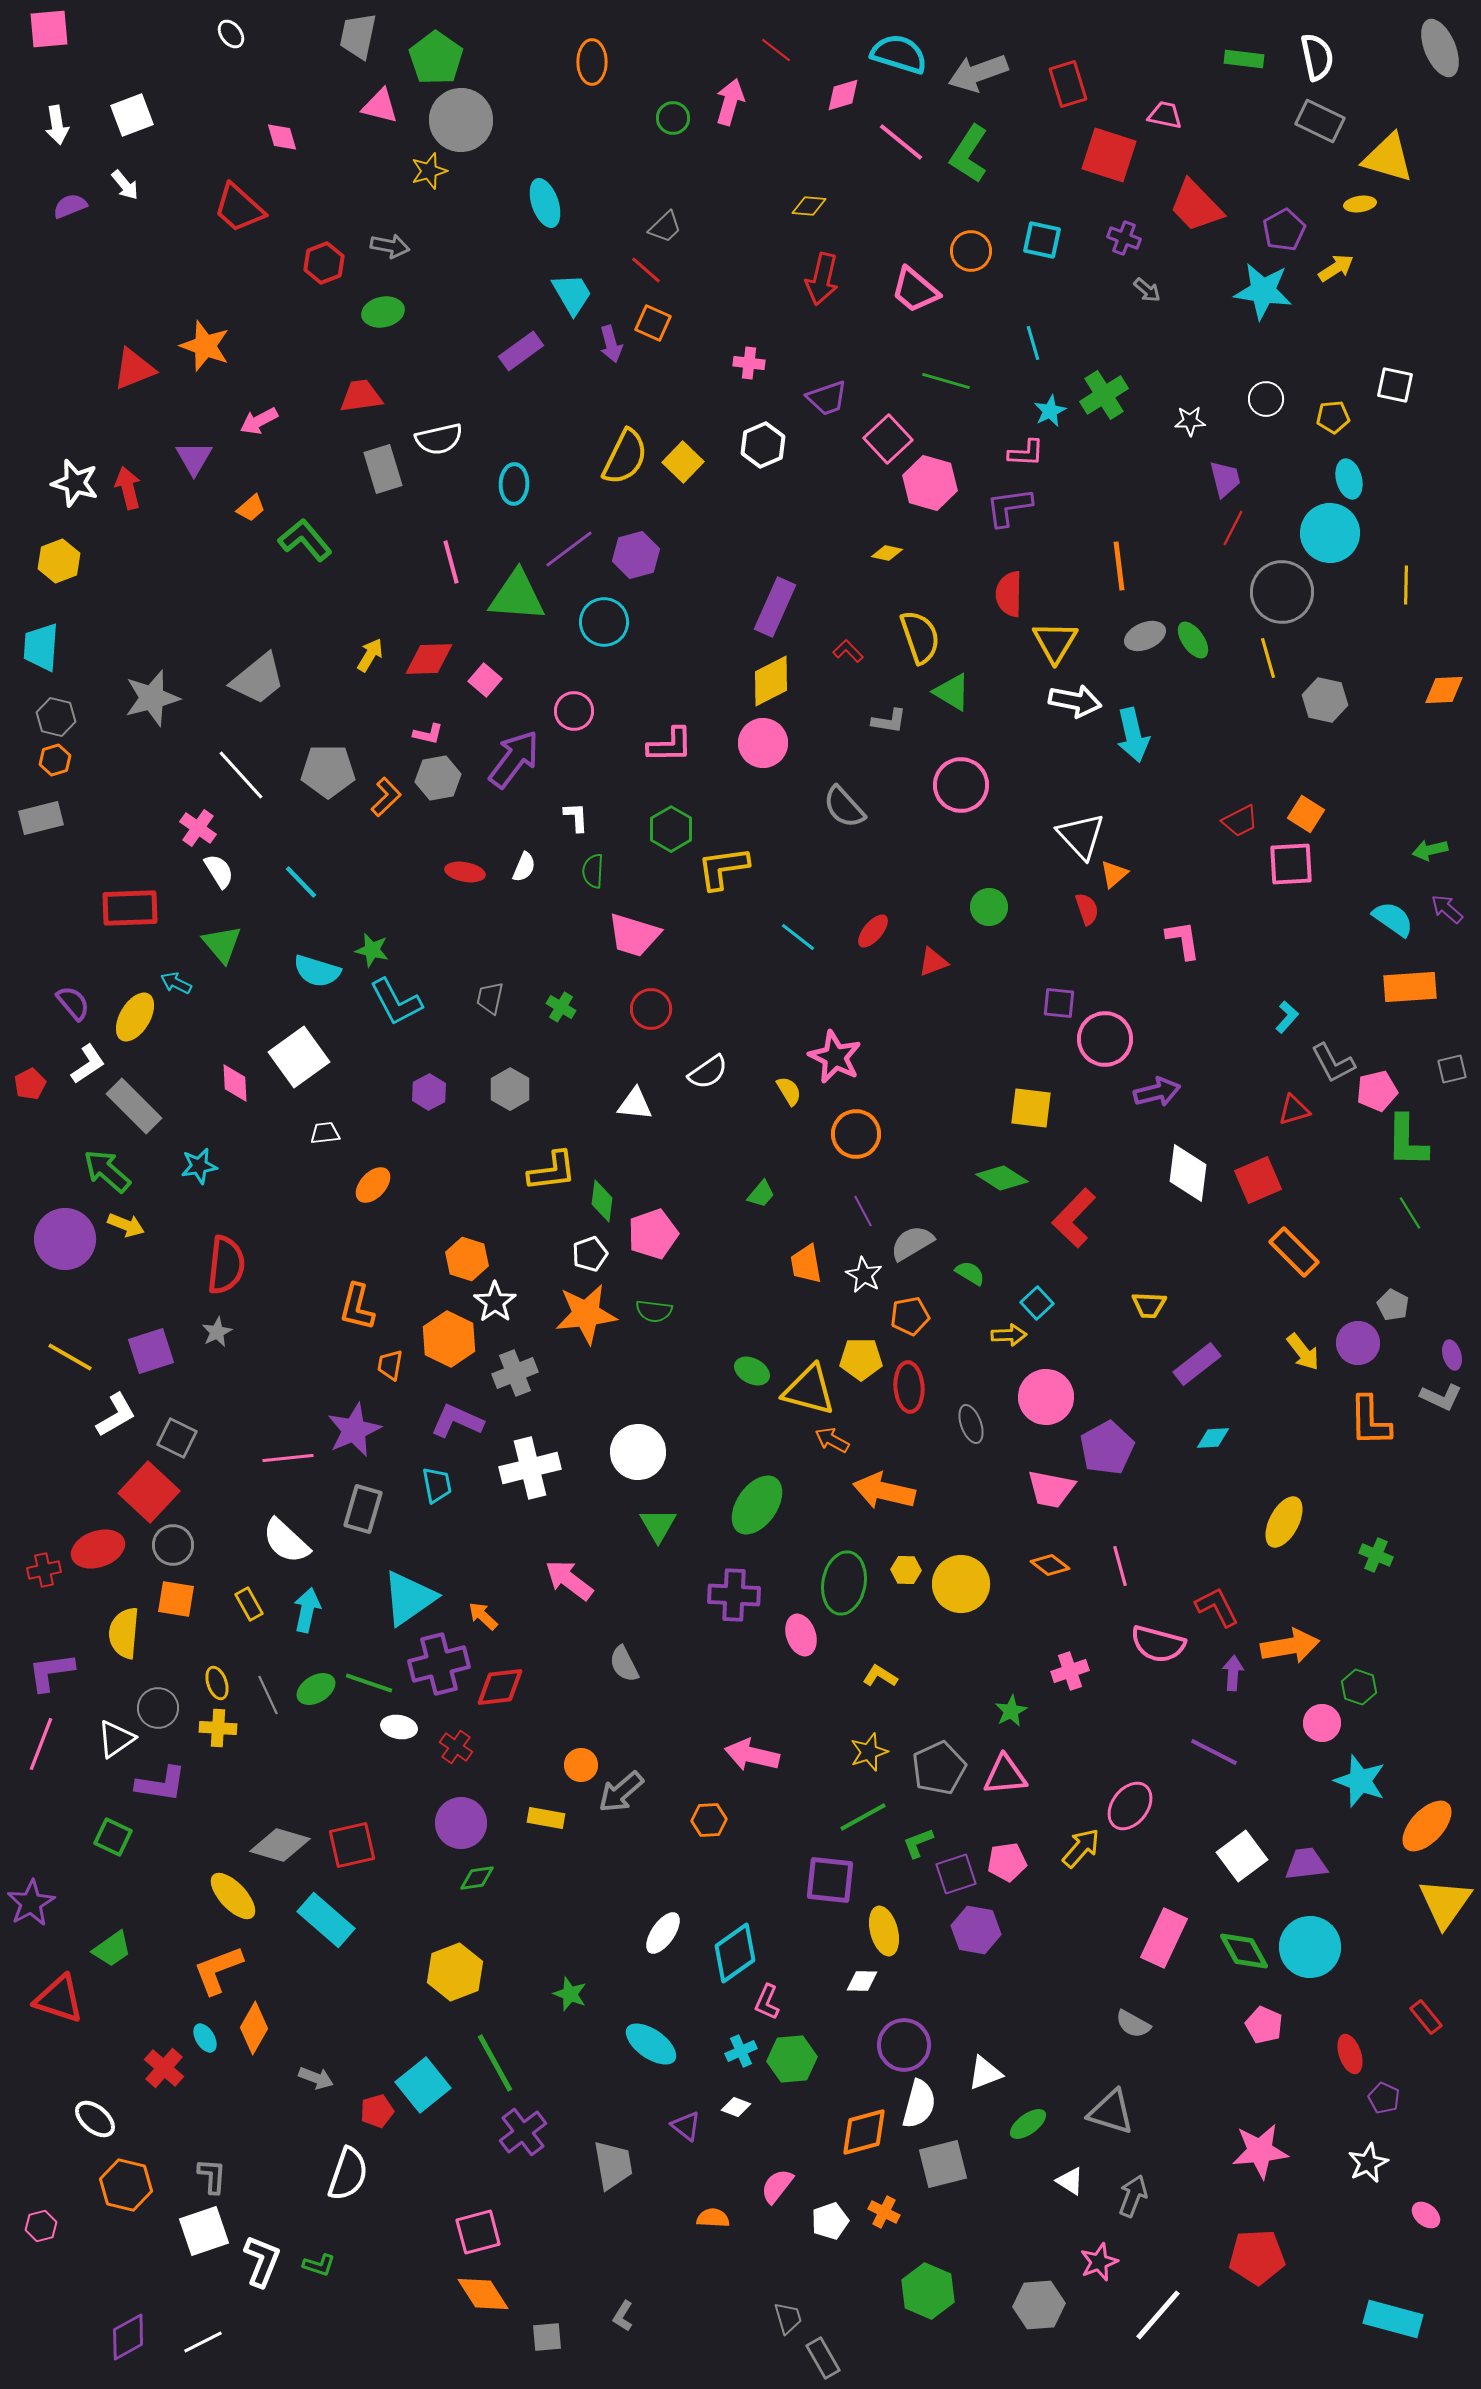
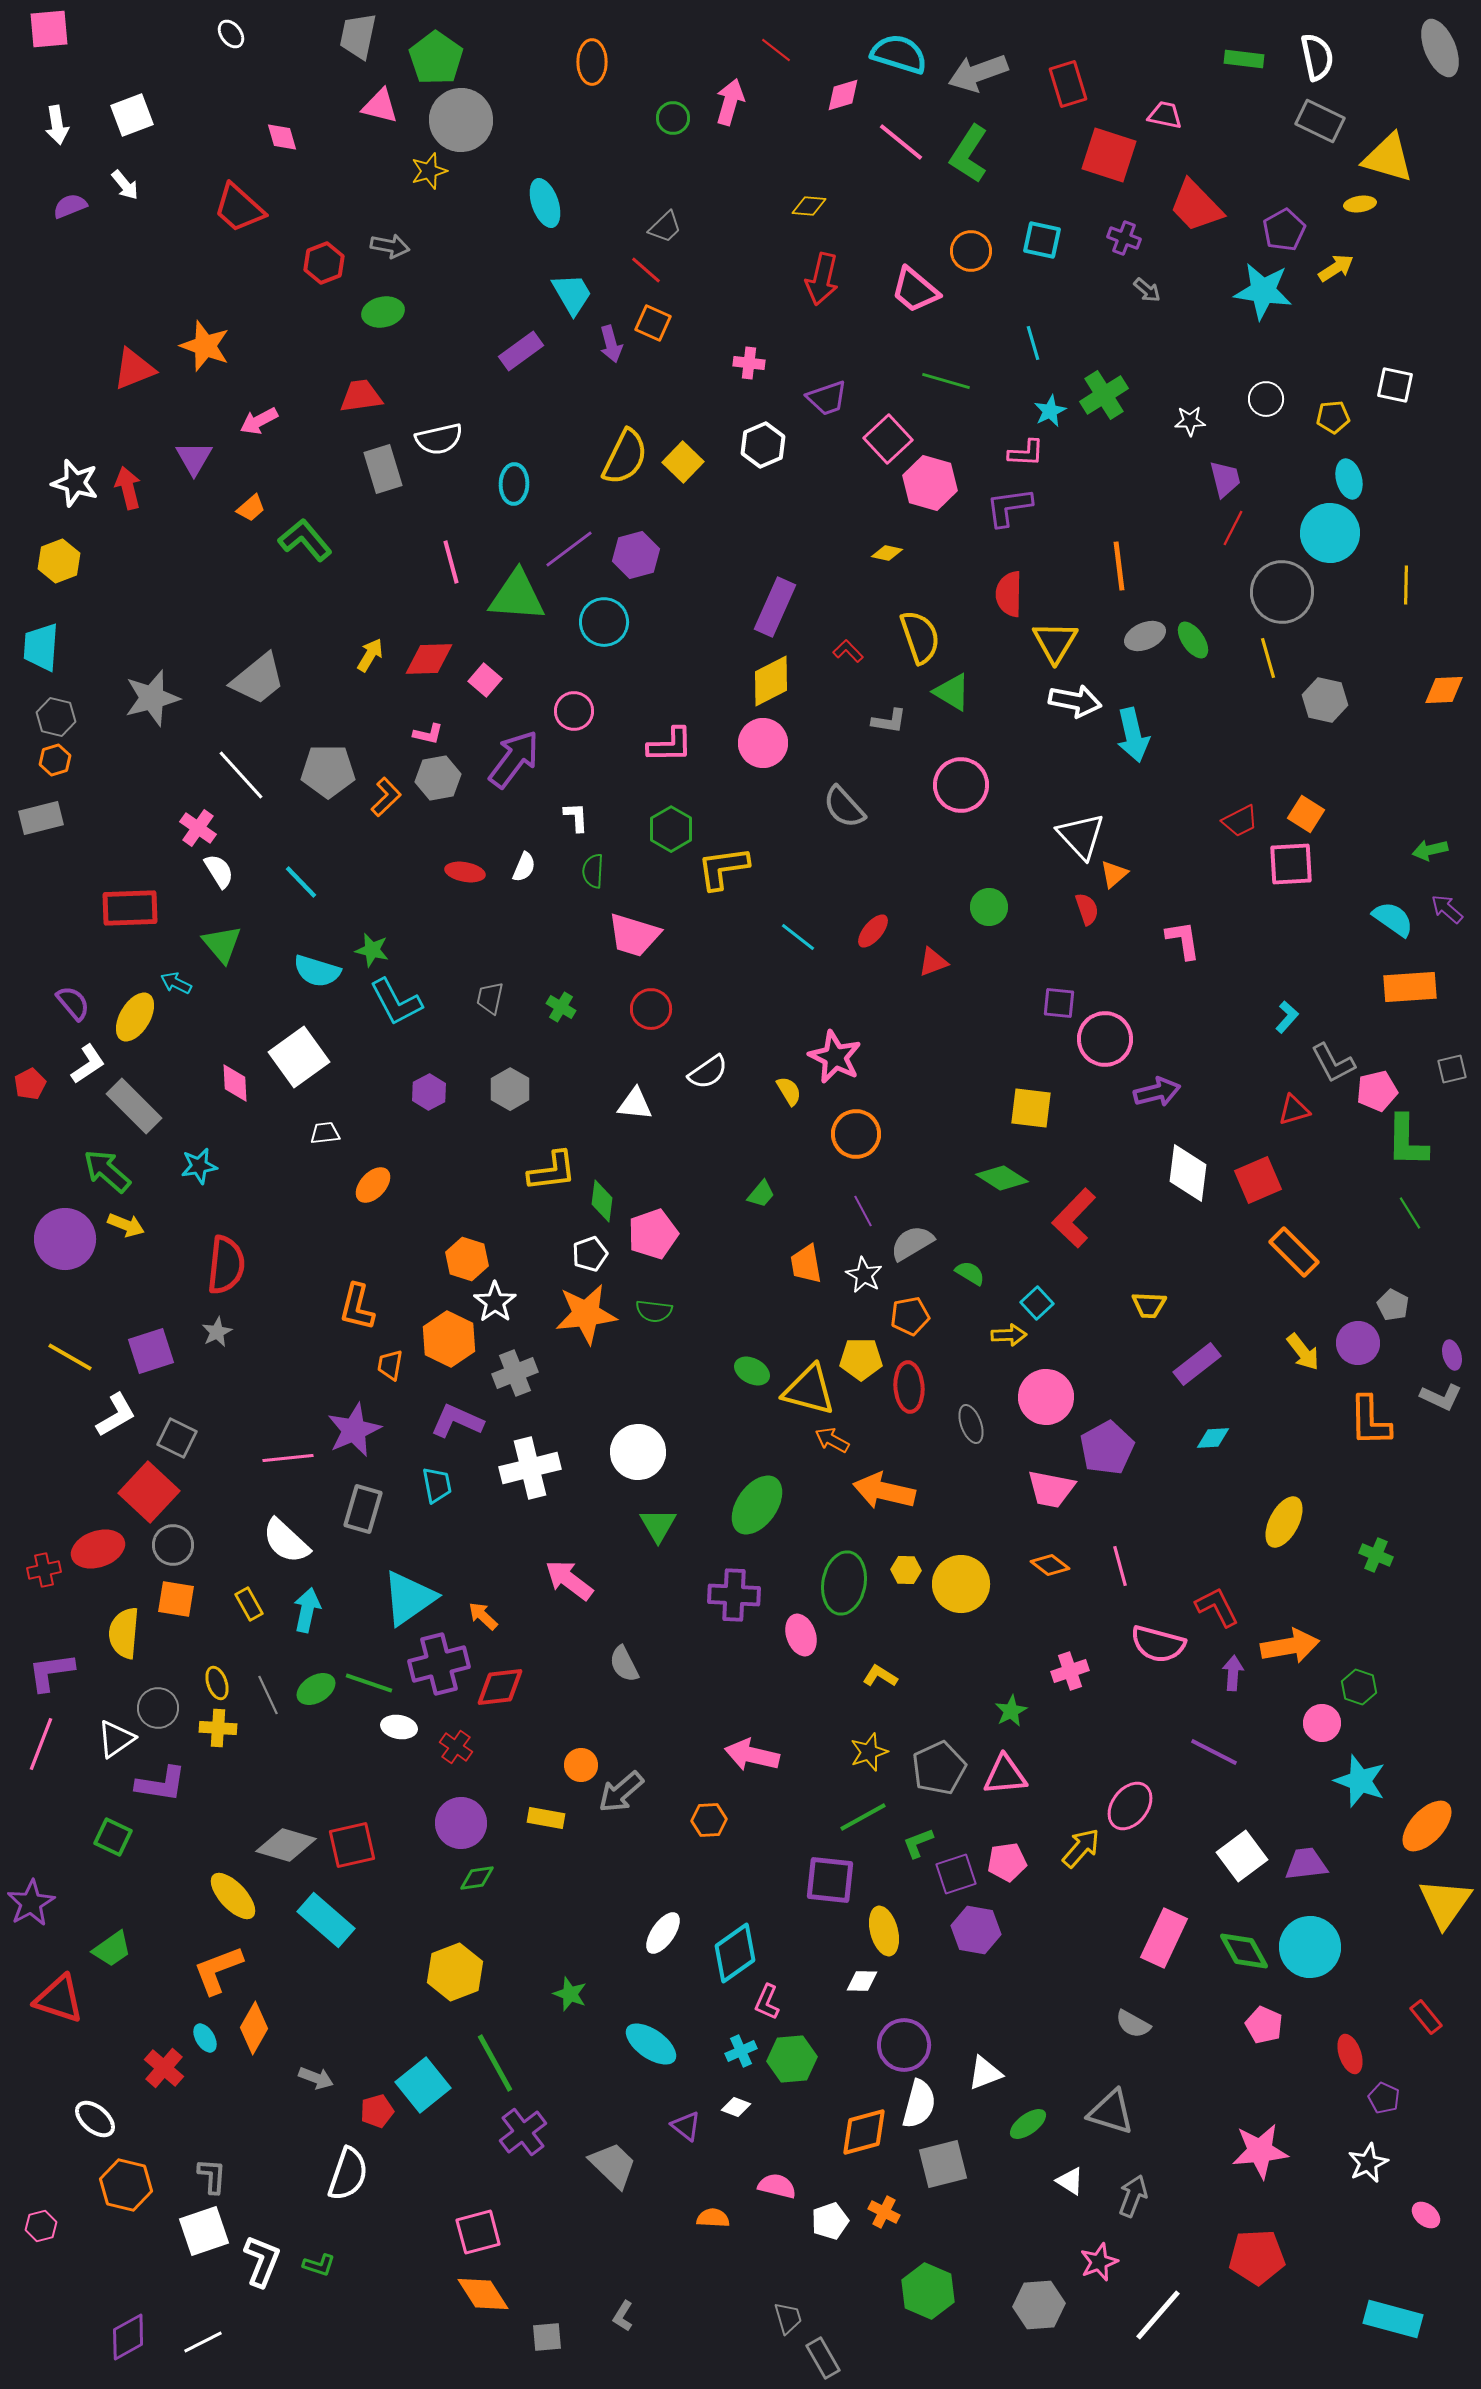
gray diamond at (280, 1845): moved 6 px right
gray trapezoid at (613, 2165): rotated 36 degrees counterclockwise
pink semicircle at (777, 2186): rotated 66 degrees clockwise
